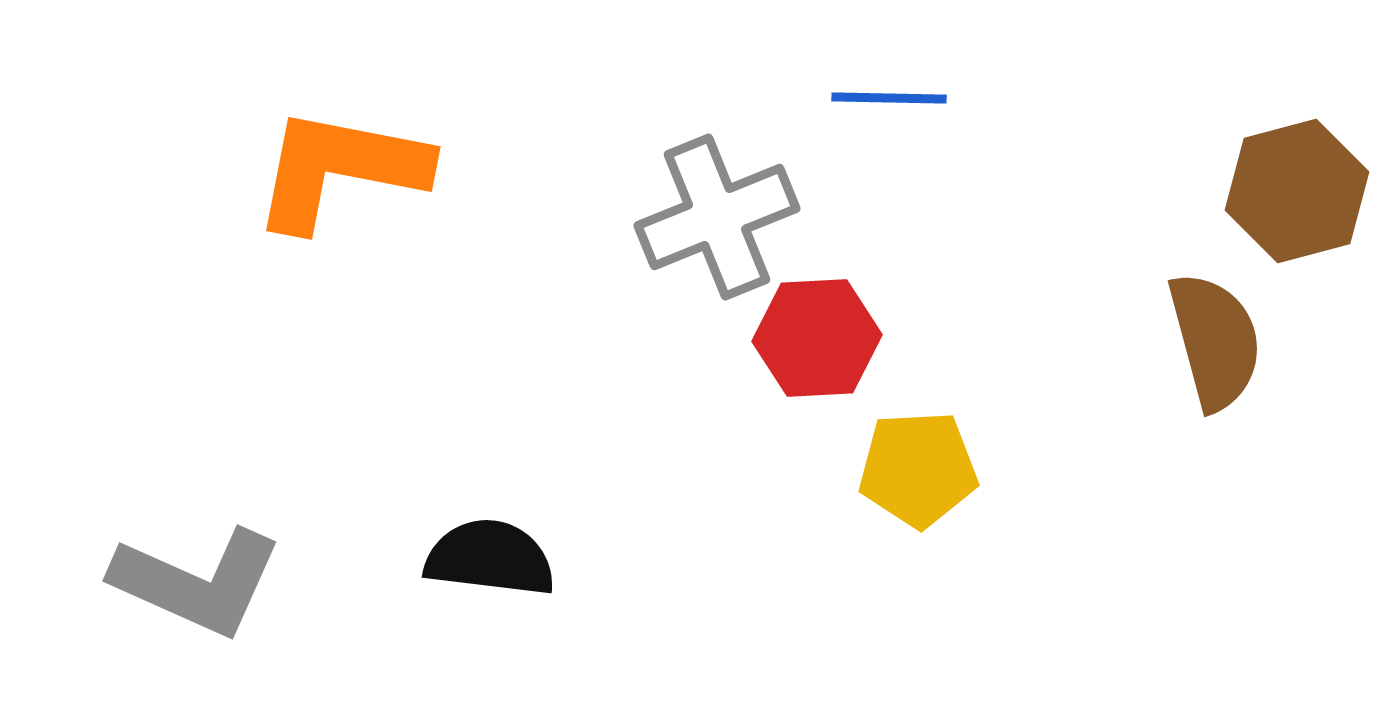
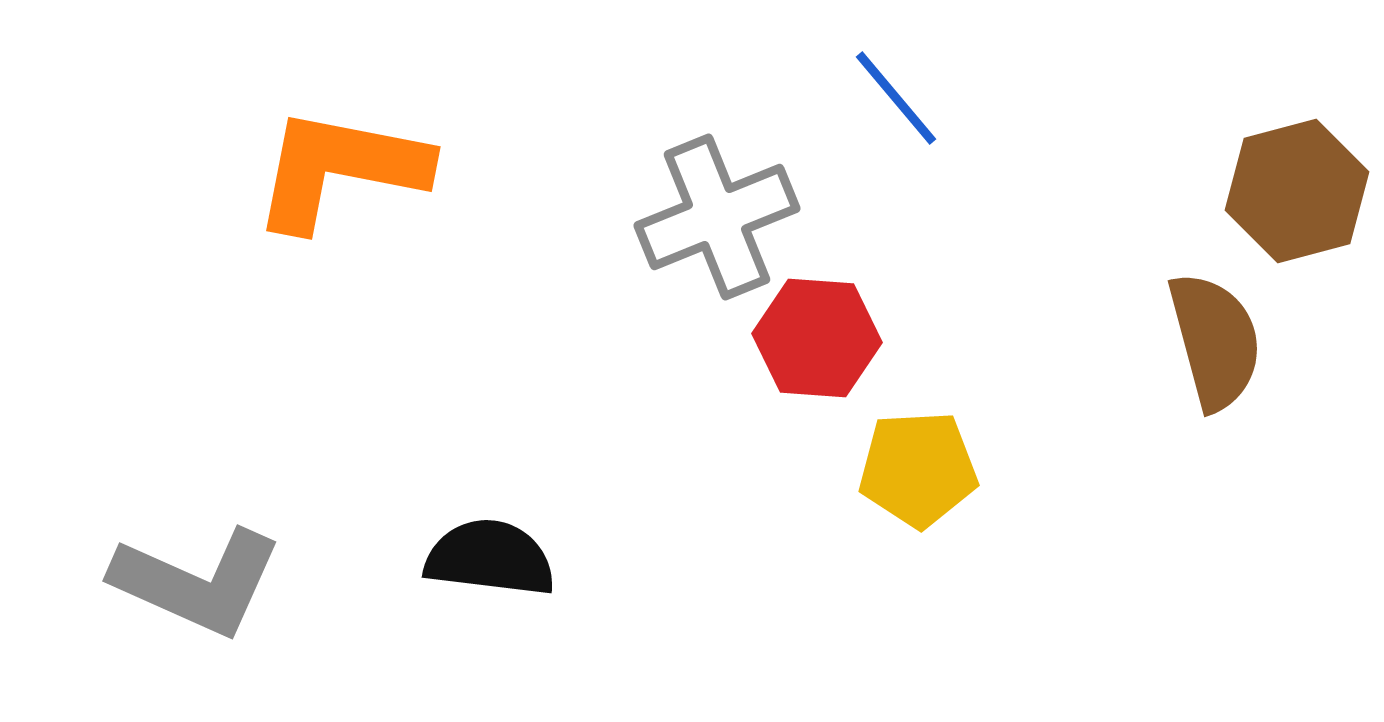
blue line: moved 7 px right; rotated 49 degrees clockwise
red hexagon: rotated 7 degrees clockwise
